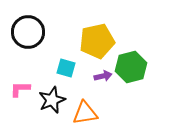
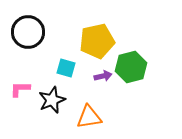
orange triangle: moved 4 px right, 4 px down
